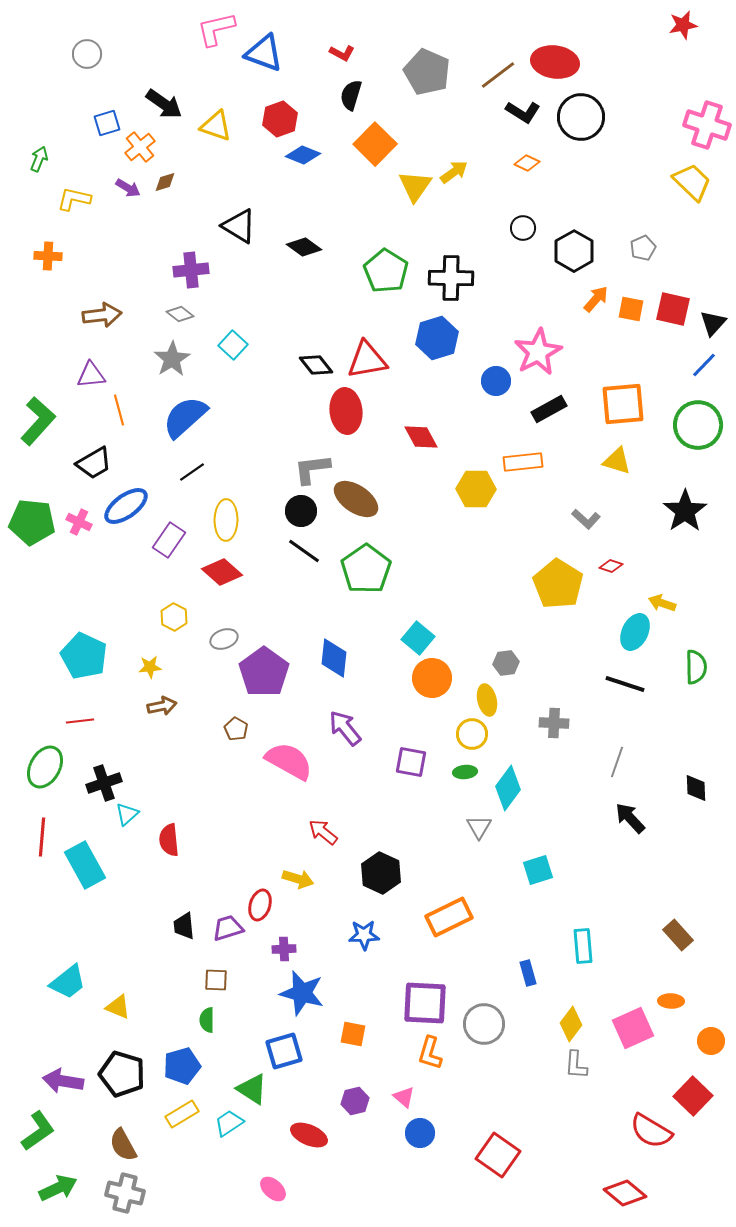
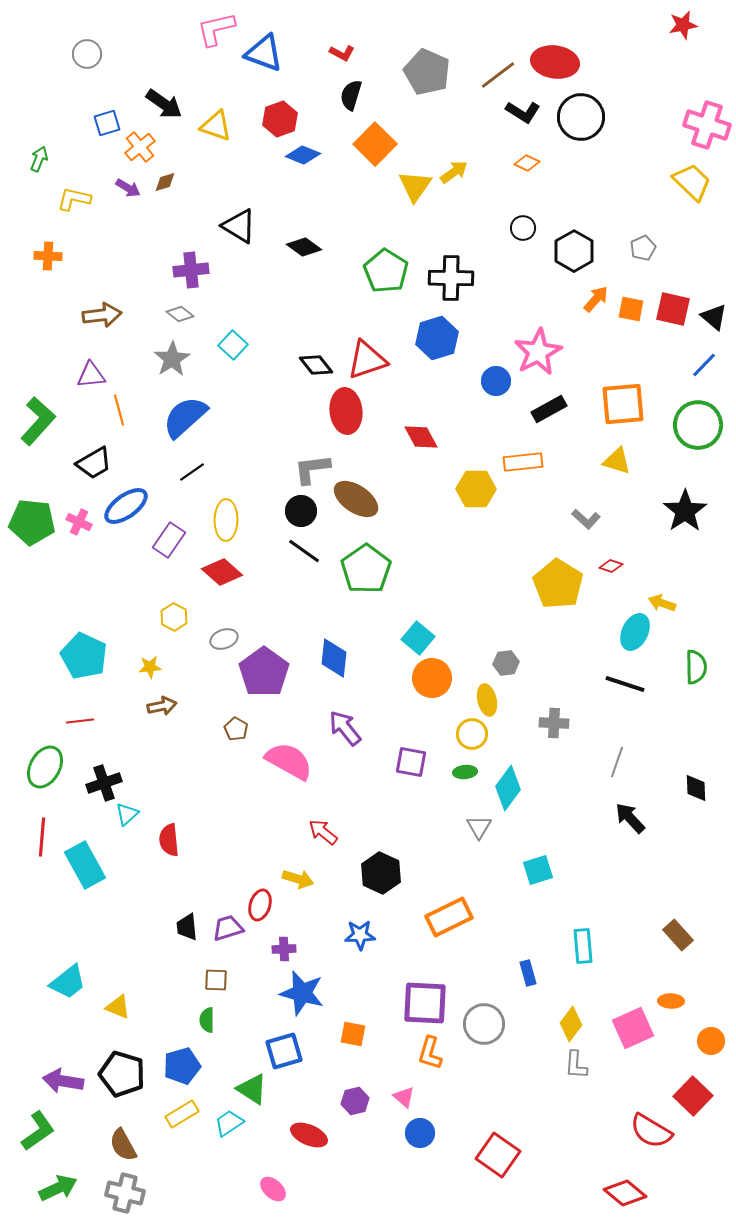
black triangle at (713, 323): moved 1 px right, 6 px up; rotated 32 degrees counterclockwise
red triangle at (367, 360): rotated 9 degrees counterclockwise
black trapezoid at (184, 926): moved 3 px right, 1 px down
blue star at (364, 935): moved 4 px left
